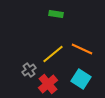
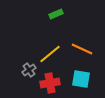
green rectangle: rotated 32 degrees counterclockwise
yellow line: moved 3 px left
cyan square: rotated 24 degrees counterclockwise
red cross: moved 2 px right, 1 px up; rotated 30 degrees clockwise
